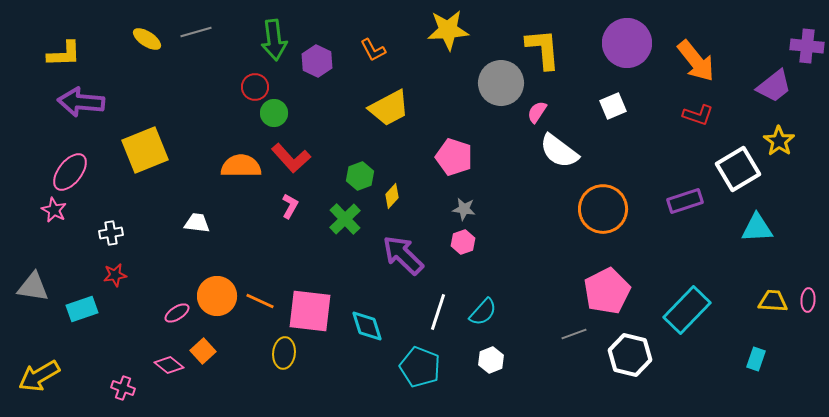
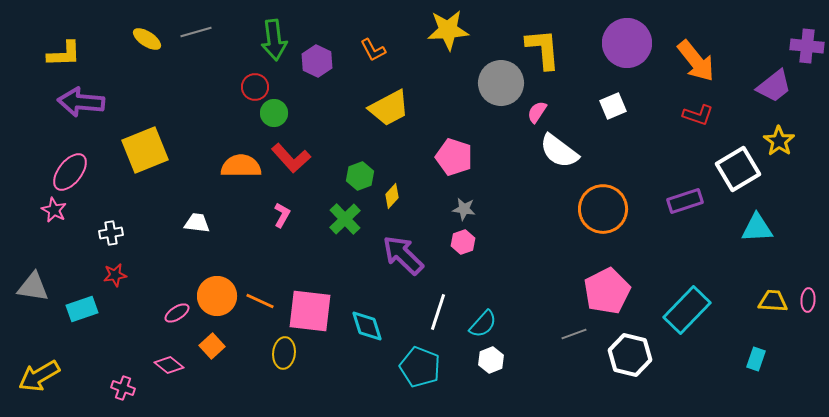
pink L-shape at (290, 206): moved 8 px left, 9 px down
cyan semicircle at (483, 312): moved 12 px down
orange square at (203, 351): moved 9 px right, 5 px up
